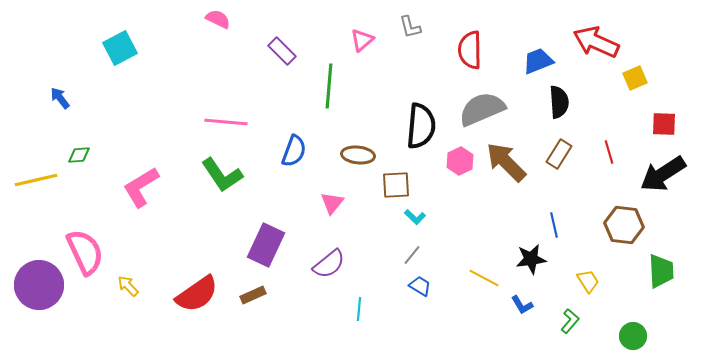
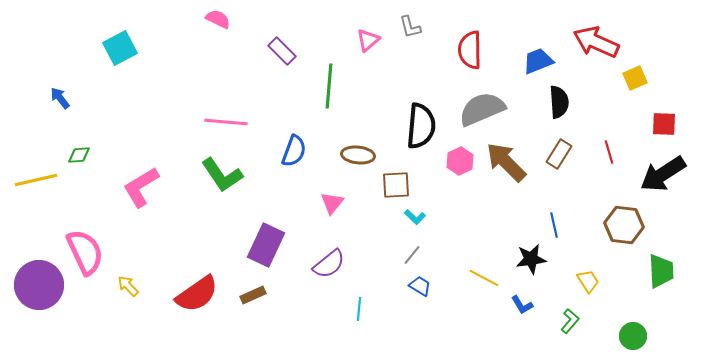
pink triangle at (362, 40): moved 6 px right
